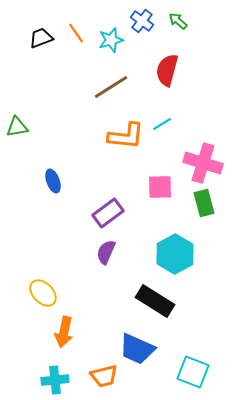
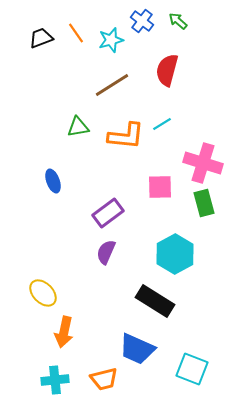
brown line: moved 1 px right, 2 px up
green triangle: moved 61 px right
cyan square: moved 1 px left, 3 px up
orange trapezoid: moved 3 px down
